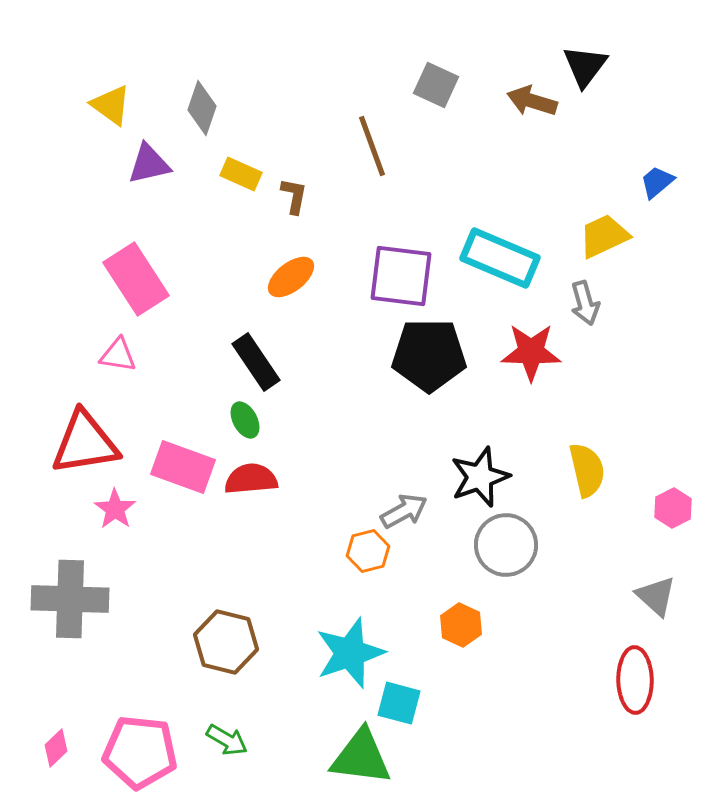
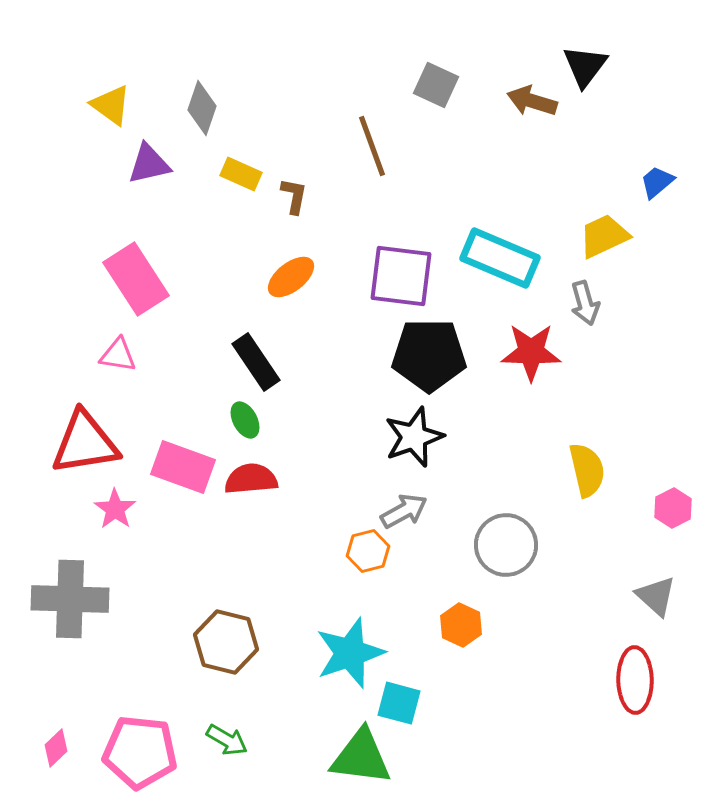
black star at (480, 477): moved 66 px left, 40 px up
